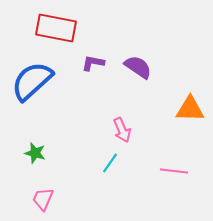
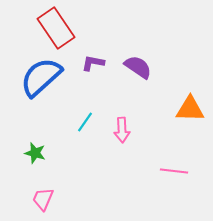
red rectangle: rotated 45 degrees clockwise
blue semicircle: moved 9 px right, 4 px up
pink arrow: rotated 20 degrees clockwise
cyan line: moved 25 px left, 41 px up
